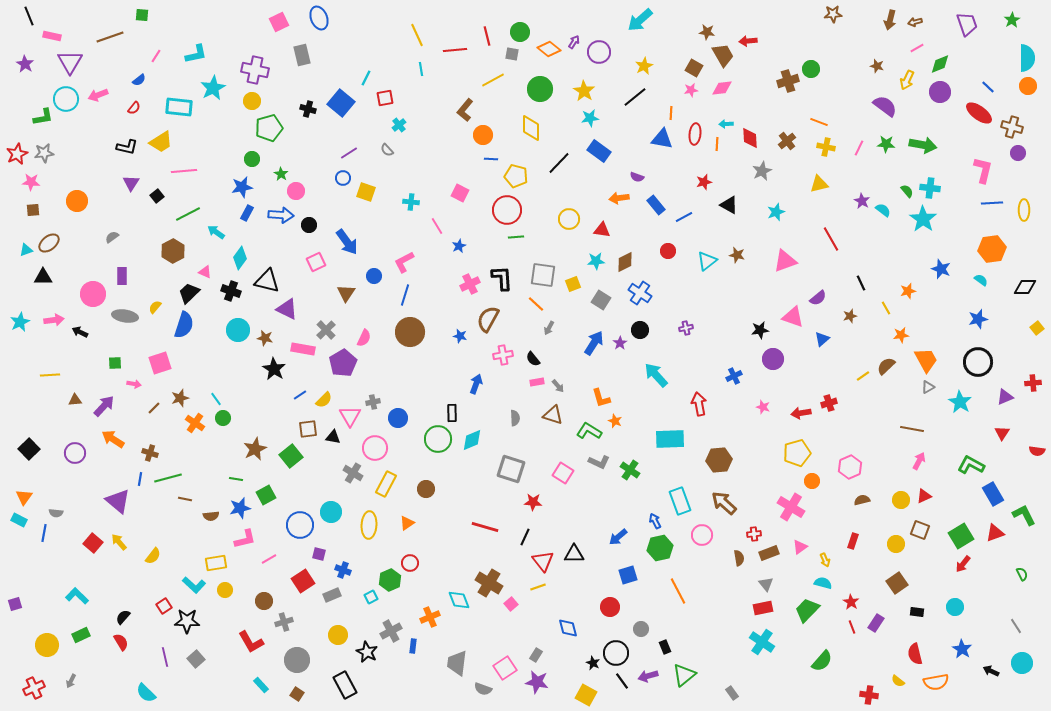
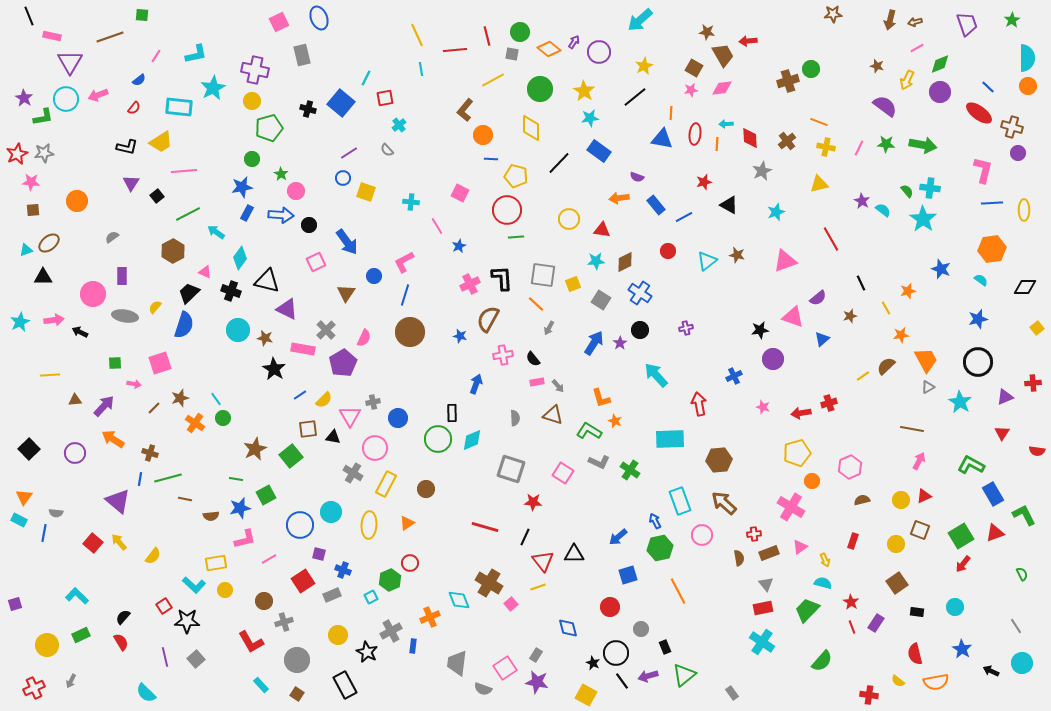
purple star at (25, 64): moved 1 px left, 34 px down
